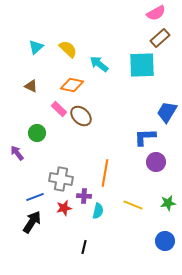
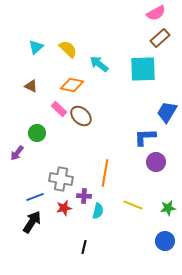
cyan square: moved 1 px right, 4 px down
purple arrow: rotated 105 degrees counterclockwise
green star: moved 5 px down
